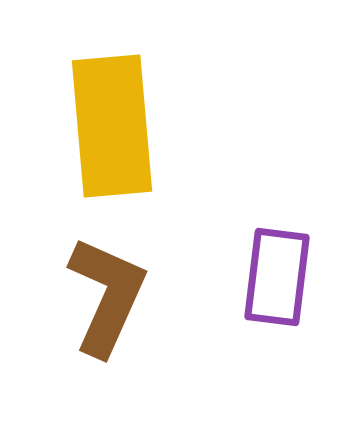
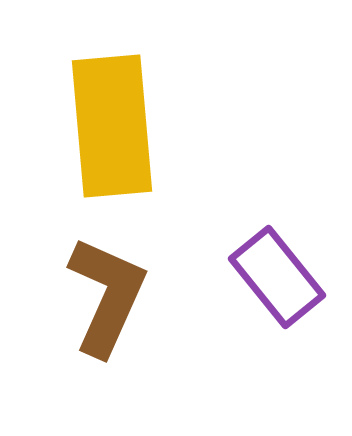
purple rectangle: rotated 46 degrees counterclockwise
